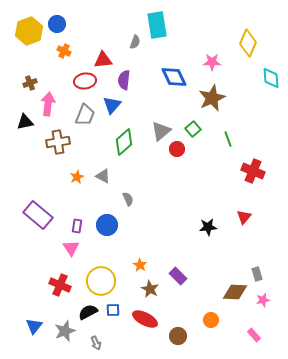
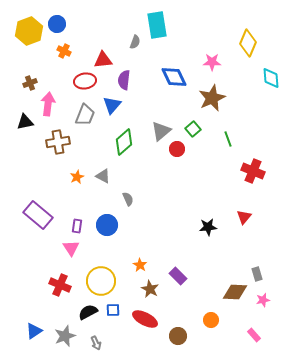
blue triangle at (34, 326): moved 5 px down; rotated 18 degrees clockwise
gray star at (65, 331): moved 5 px down
